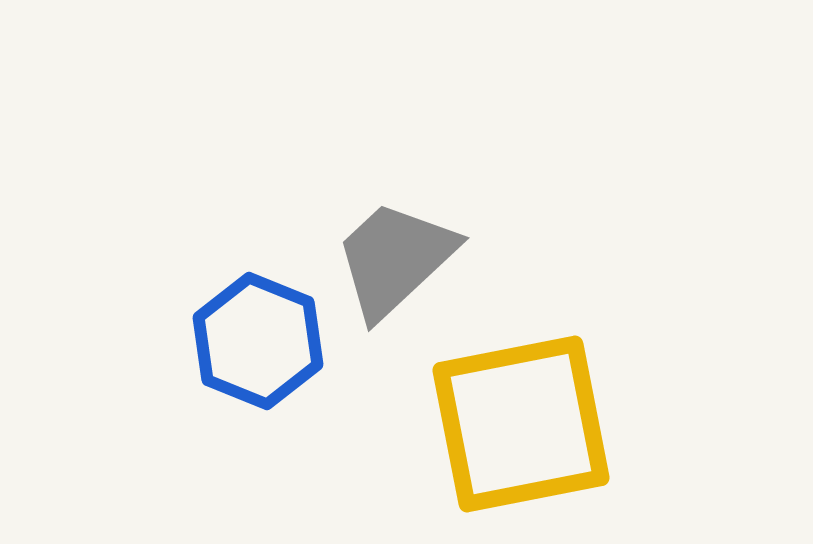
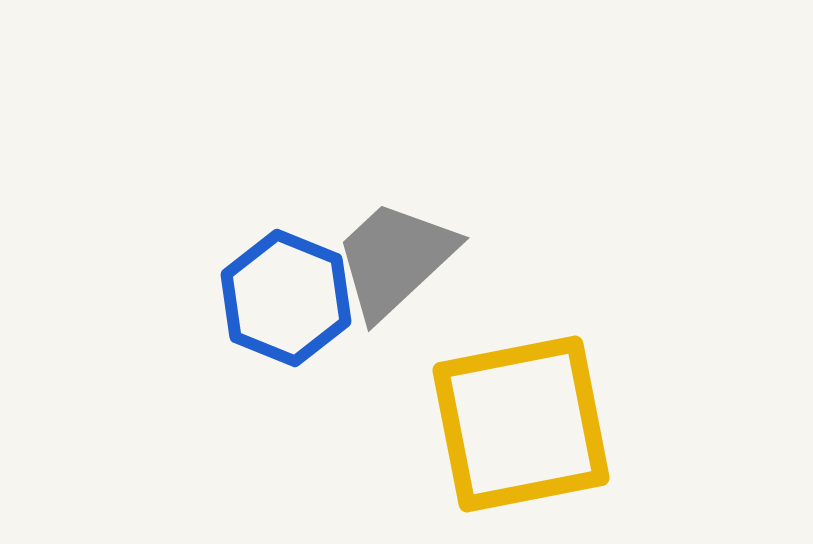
blue hexagon: moved 28 px right, 43 px up
